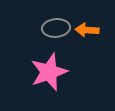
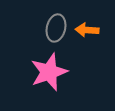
gray ellipse: rotated 72 degrees counterclockwise
